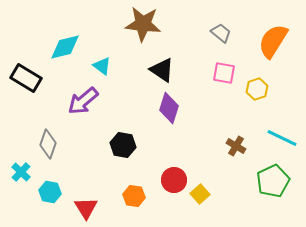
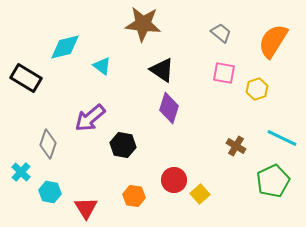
purple arrow: moved 7 px right, 17 px down
